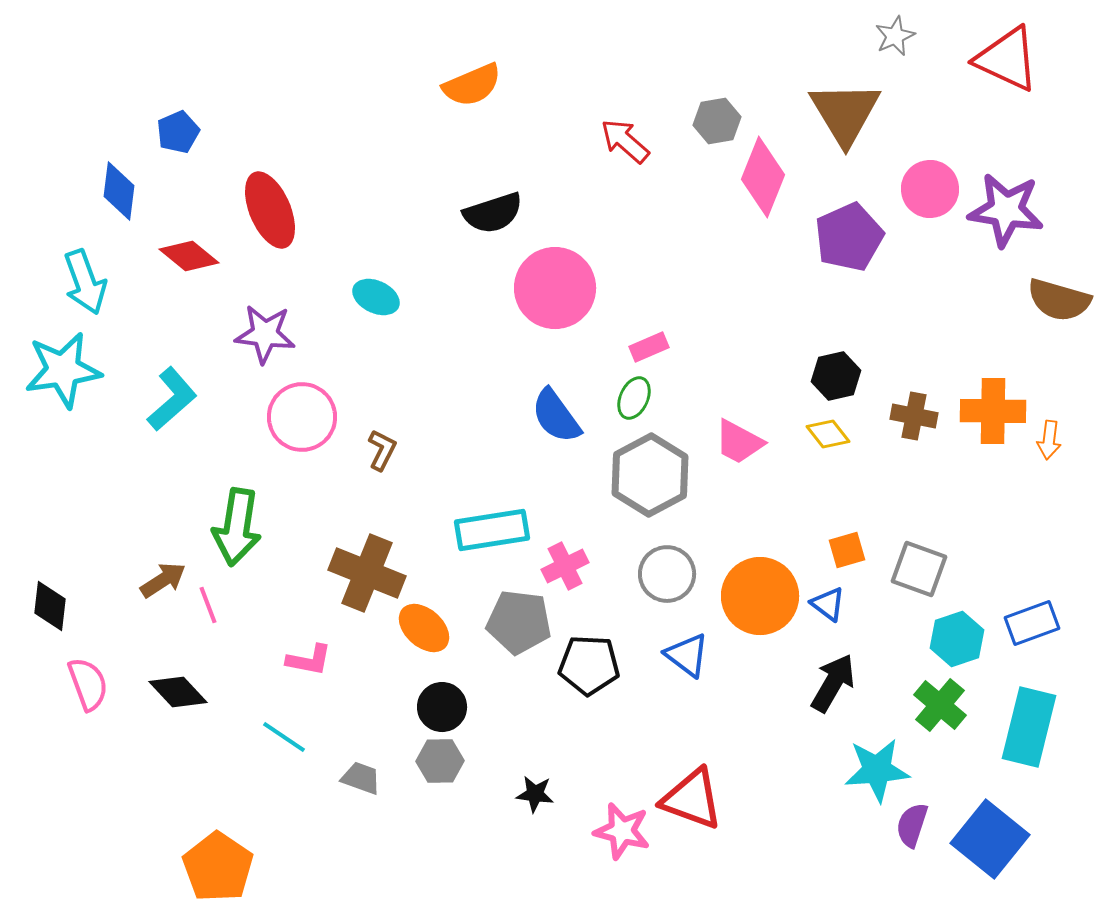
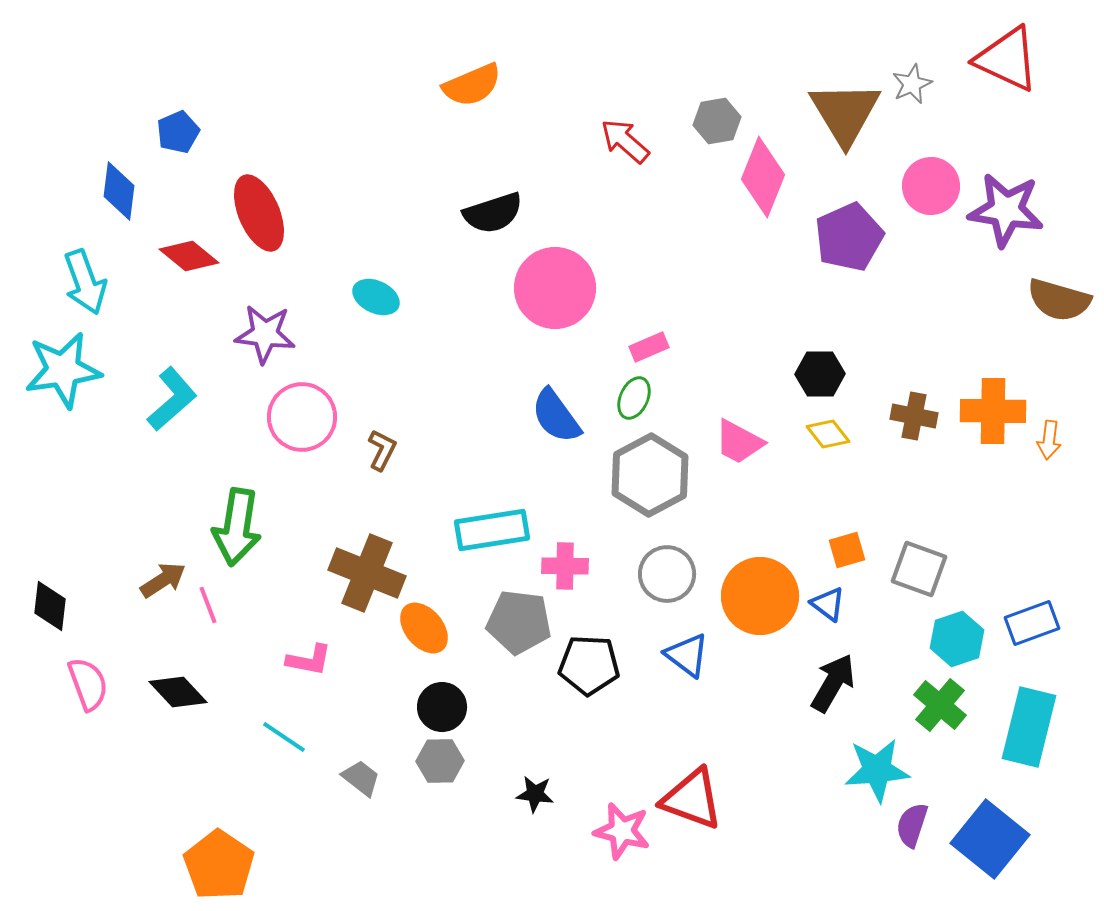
gray star at (895, 36): moved 17 px right, 48 px down
pink circle at (930, 189): moved 1 px right, 3 px up
red ellipse at (270, 210): moved 11 px left, 3 px down
black hexagon at (836, 376): moved 16 px left, 2 px up; rotated 12 degrees clockwise
pink cross at (565, 566): rotated 27 degrees clockwise
orange ellipse at (424, 628): rotated 8 degrees clockwise
gray trapezoid at (361, 778): rotated 18 degrees clockwise
orange pentagon at (218, 867): moved 1 px right, 2 px up
